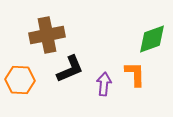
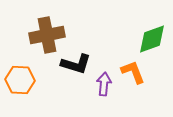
black L-shape: moved 6 px right, 5 px up; rotated 40 degrees clockwise
orange L-shape: moved 2 px left, 2 px up; rotated 20 degrees counterclockwise
